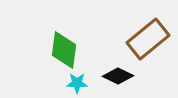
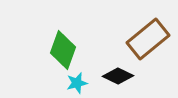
green diamond: moved 1 px left; rotated 12 degrees clockwise
cyan star: rotated 15 degrees counterclockwise
